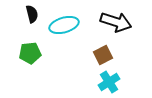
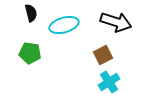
black semicircle: moved 1 px left, 1 px up
green pentagon: rotated 15 degrees clockwise
